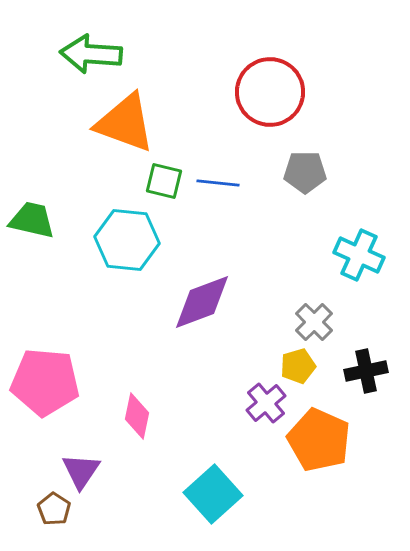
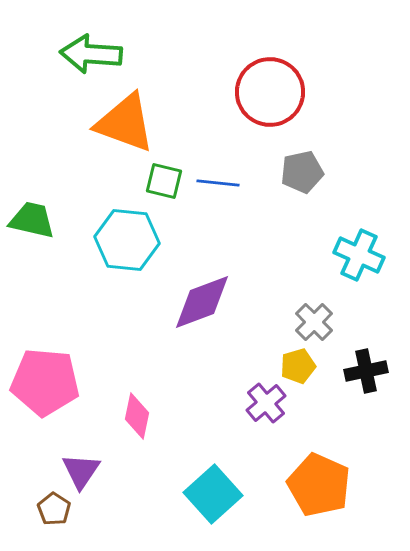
gray pentagon: moved 3 px left; rotated 12 degrees counterclockwise
orange pentagon: moved 45 px down
